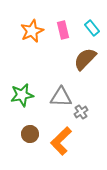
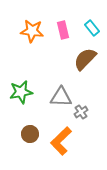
orange star: rotated 30 degrees clockwise
green star: moved 1 px left, 3 px up
